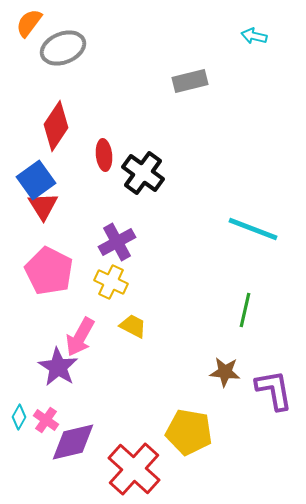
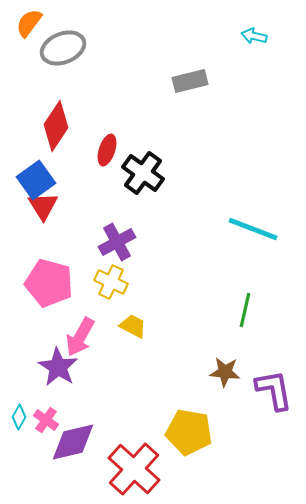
red ellipse: moved 3 px right, 5 px up; rotated 24 degrees clockwise
pink pentagon: moved 12 px down; rotated 12 degrees counterclockwise
